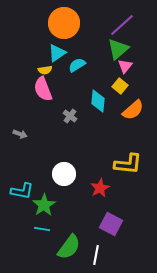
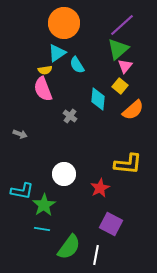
cyan semicircle: rotated 90 degrees counterclockwise
cyan diamond: moved 2 px up
